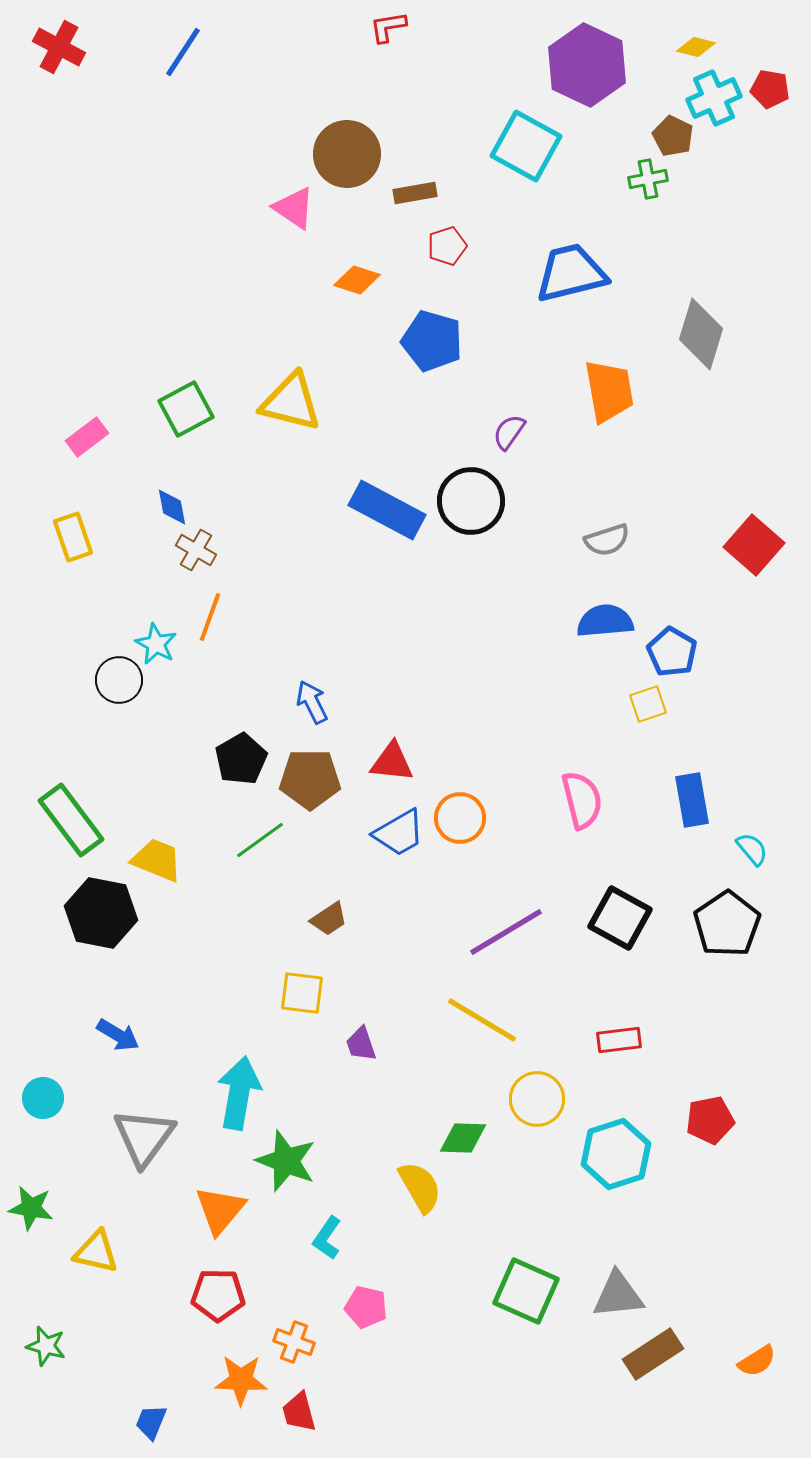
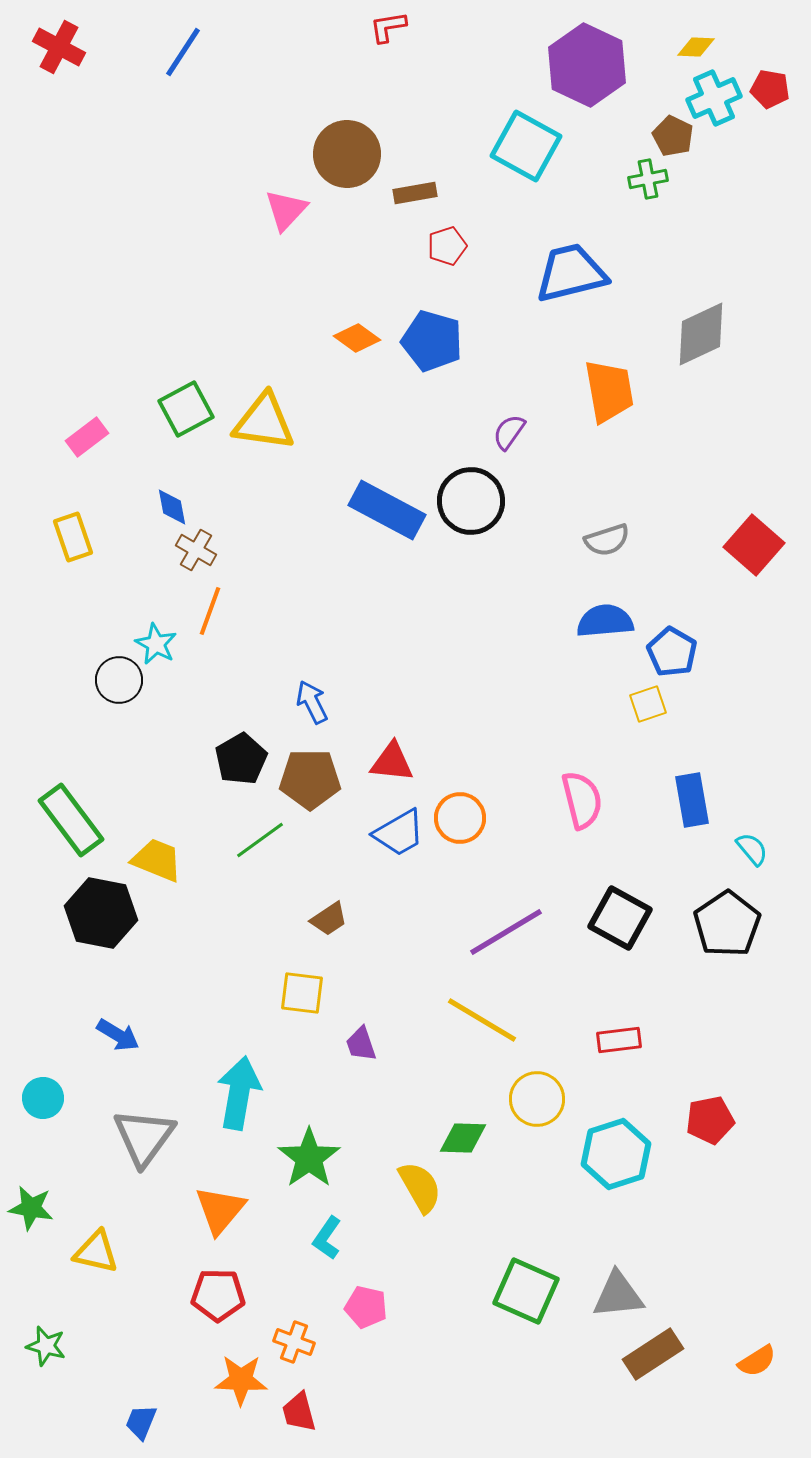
yellow diamond at (696, 47): rotated 12 degrees counterclockwise
pink triangle at (294, 208): moved 8 px left, 2 px down; rotated 39 degrees clockwise
orange diamond at (357, 280): moved 58 px down; rotated 18 degrees clockwise
gray diamond at (701, 334): rotated 48 degrees clockwise
yellow triangle at (291, 402): moved 27 px left, 20 px down; rotated 6 degrees counterclockwise
orange line at (210, 617): moved 6 px up
green star at (286, 1161): moved 23 px right, 3 px up; rotated 16 degrees clockwise
blue trapezoid at (151, 1422): moved 10 px left
